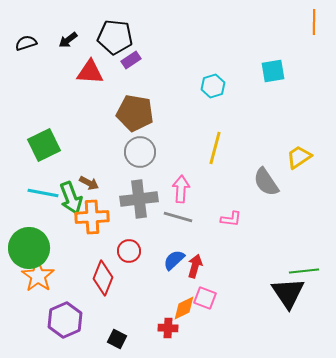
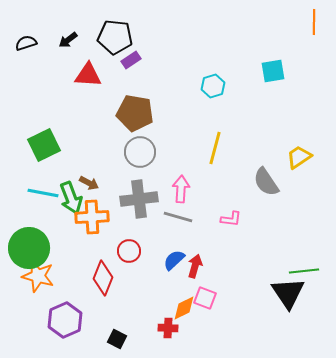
red triangle: moved 2 px left, 3 px down
orange star: rotated 20 degrees counterclockwise
